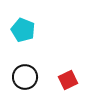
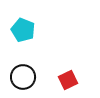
black circle: moved 2 px left
